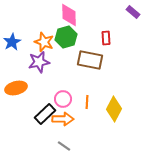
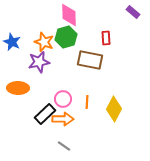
blue star: rotated 18 degrees counterclockwise
orange ellipse: moved 2 px right; rotated 15 degrees clockwise
